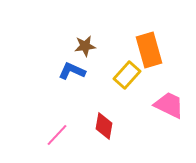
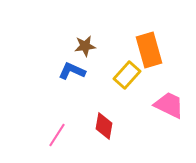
pink line: rotated 10 degrees counterclockwise
